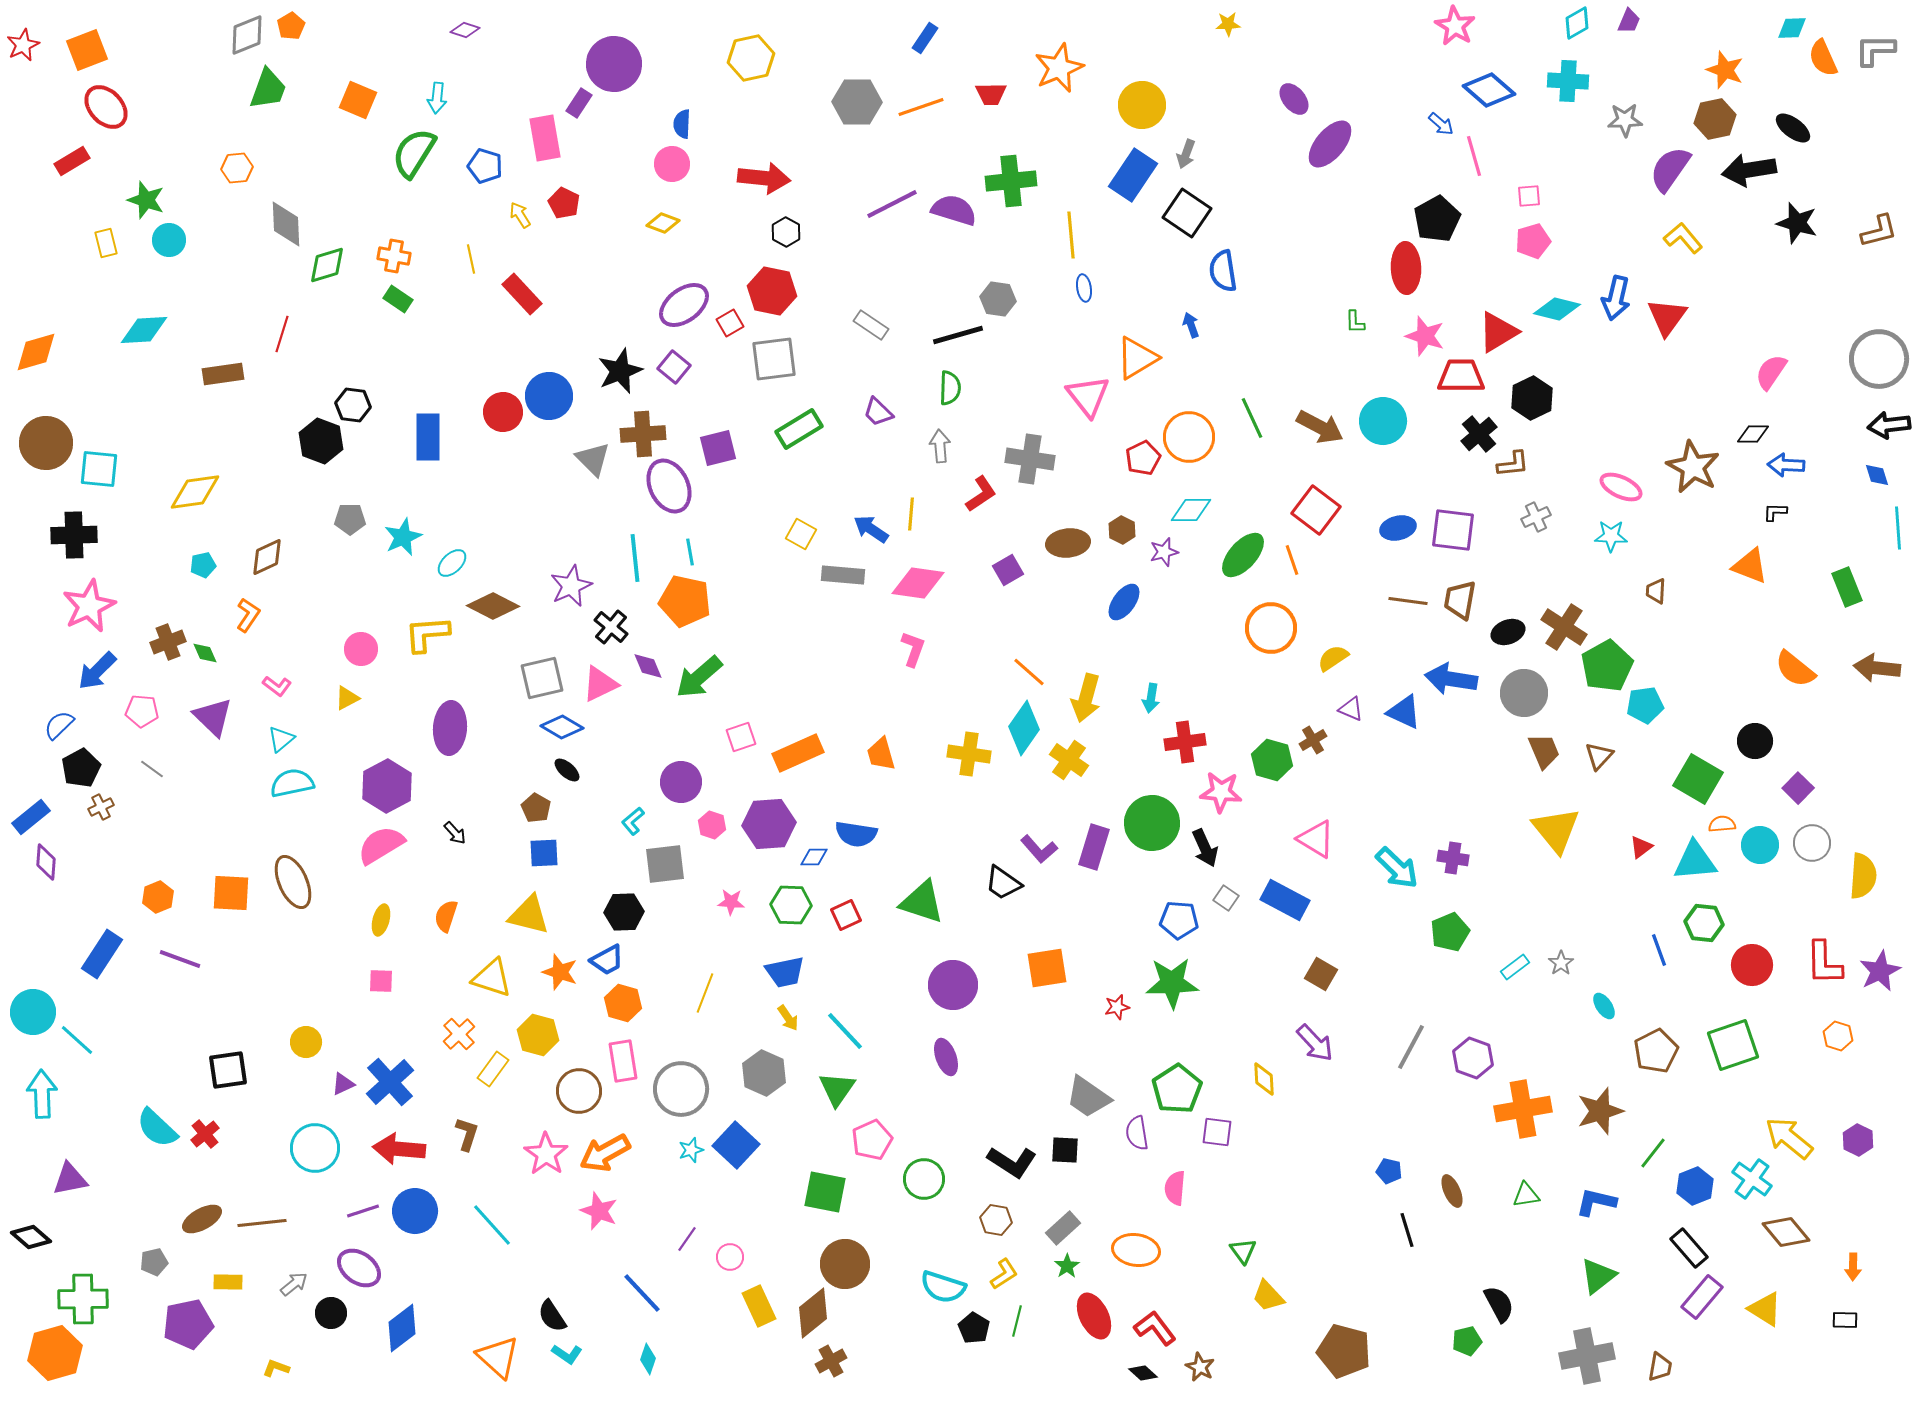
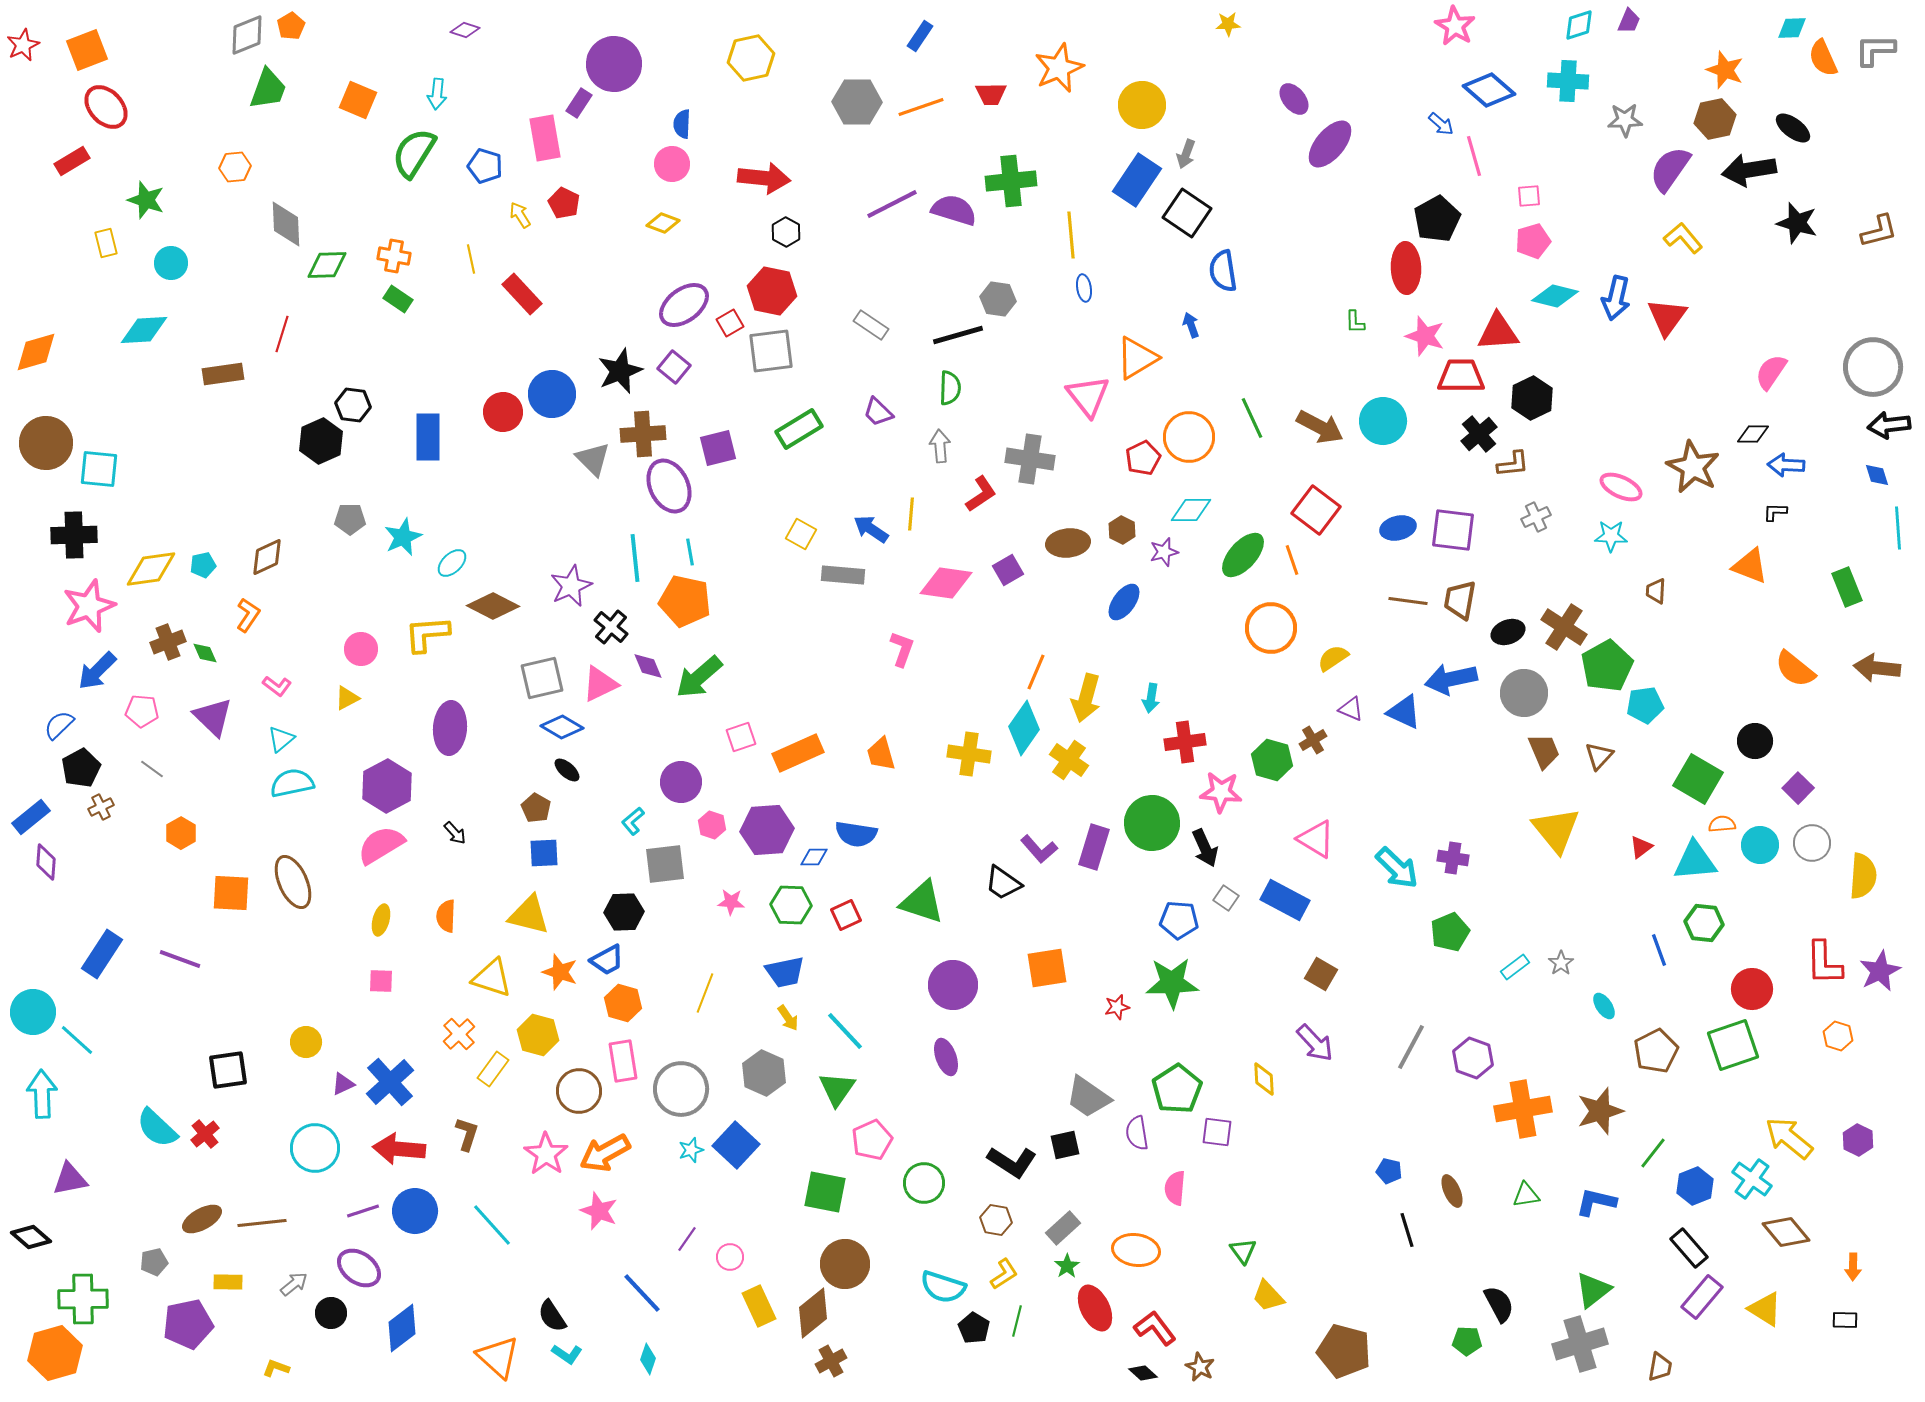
cyan diamond at (1577, 23): moved 2 px right, 2 px down; rotated 12 degrees clockwise
blue rectangle at (925, 38): moved 5 px left, 2 px up
cyan arrow at (437, 98): moved 4 px up
orange hexagon at (237, 168): moved 2 px left, 1 px up
blue rectangle at (1133, 175): moved 4 px right, 5 px down
cyan circle at (169, 240): moved 2 px right, 23 px down
green diamond at (327, 265): rotated 15 degrees clockwise
cyan diamond at (1557, 309): moved 2 px left, 13 px up
red triangle at (1498, 332): rotated 27 degrees clockwise
gray square at (774, 359): moved 3 px left, 8 px up
gray circle at (1879, 359): moved 6 px left, 8 px down
blue circle at (549, 396): moved 3 px right, 2 px up
black hexagon at (321, 441): rotated 15 degrees clockwise
yellow diamond at (195, 492): moved 44 px left, 77 px down
pink diamond at (918, 583): moved 28 px right
pink star at (89, 606): rotated 4 degrees clockwise
pink L-shape at (913, 649): moved 11 px left
orange line at (1029, 672): moved 7 px right; rotated 72 degrees clockwise
blue arrow at (1451, 679): rotated 21 degrees counterclockwise
purple hexagon at (769, 824): moved 2 px left, 6 px down
orange hexagon at (158, 897): moved 23 px right, 64 px up; rotated 8 degrees counterclockwise
orange semicircle at (446, 916): rotated 16 degrees counterclockwise
red circle at (1752, 965): moved 24 px down
black square at (1065, 1150): moved 5 px up; rotated 16 degrees counterclockwise
green circle at (924, 1179): moved 4 px down
green triangle at (1598, 1276): moved 5 px left, 14 px down
red ellipse at (1094, 1316): moved 1 px right, 8 px up
green pentagon at (1467, 1341): rotated 16 degrees clockwise
gray cross at (1587, 1356): moved 7 px left, 12 px up; rotated 6 degrees counterclockwise
